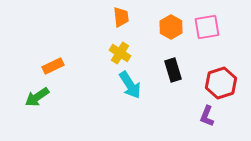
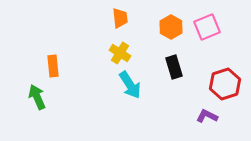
orange trapezoid: moved 1 px left, 1 px down
pink square: rotated 12 degrees counterclockwise
orange rectangle: rotated 70 degrees counterclockwise
black rectangle: moved 1 px right, 3 px up
red hexagon: moved 4 px right, 1 px down
green arrow: rotated 100 degrees clockwise
purple L-shape: rotated 95 degrees clockwise
